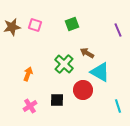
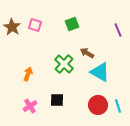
brown star: rotated 30 degrees counterclockwise
red circle: moved 15 px right, 15 px down
